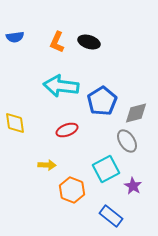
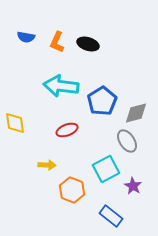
blue semicircle: moved 11 px right; rotated 18 degrees clockwise
black ellipse: moved 1 px left, 2 px down
